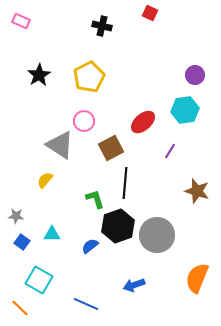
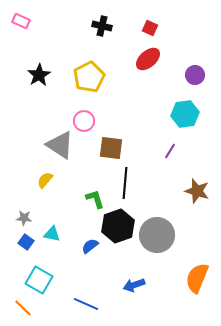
red square: moved 15 px down
cyan hexagon: moved 4 px down
red ellipse: moved 5 px right, 63 px up
brown square: rotated 35 degrees clockwise
gray star: moved 8 px right, 2 px down
cyan triangle: rotated 12 degrees clockwise
blue square: moved 4 px right
orange line: moved 3 px right
